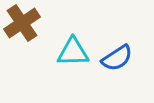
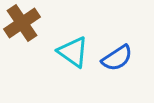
cyan triangle: rotated 36 degrees clockwise
